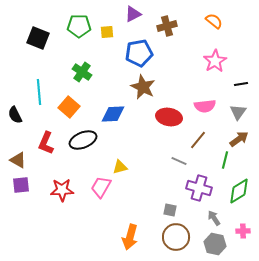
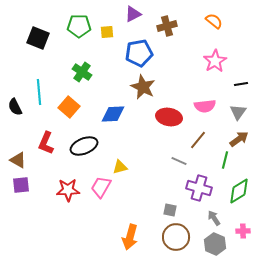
black semicircle: moved 8 px up
black ellipse: moved 1 px right, 6 px down
red star: moved 6 px right
gray hexagon: rotated 10 degrees clockwise
